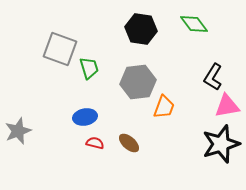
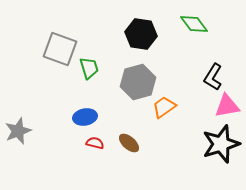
black hexagon: moved 5 px down
gray hexagon: rotated 8 degrees counterclockwise
orange trapezoid: rotated 145 degrees counterclockwise
